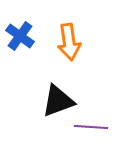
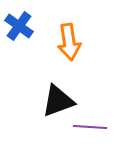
blue cross: moved 1 px left, 10 px up
purple line: moved 1 px left
